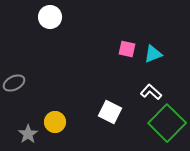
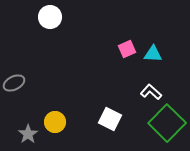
pink square: rotated 36 degrees counterclockwise
cyan triangle: rotated 24 degrees clockwise
white square: moved 7 px down
